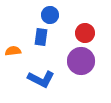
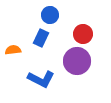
red circle: moved 2 px left, 1 px down
blue rectangle: moved 1 px down; rotated 18 degrees clockwise
orange semicircle: moved 1 px up
purple circle: moved 4 px left
